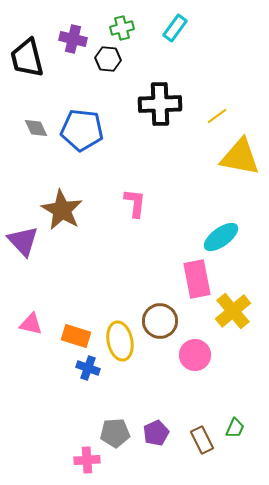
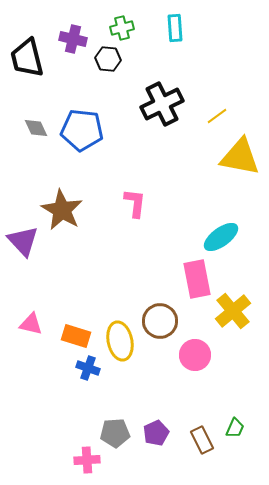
cyan rectangle: rotated 40 degrees counterclockwise
black cross: moved 2 px right; rotated 24 degrees counterclockwise
